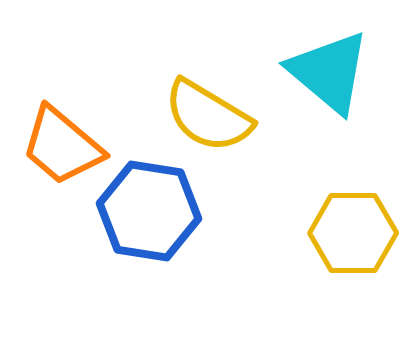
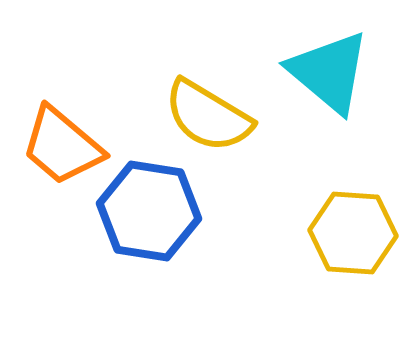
yellow hexagon: rotated 4 degrees clockwise
